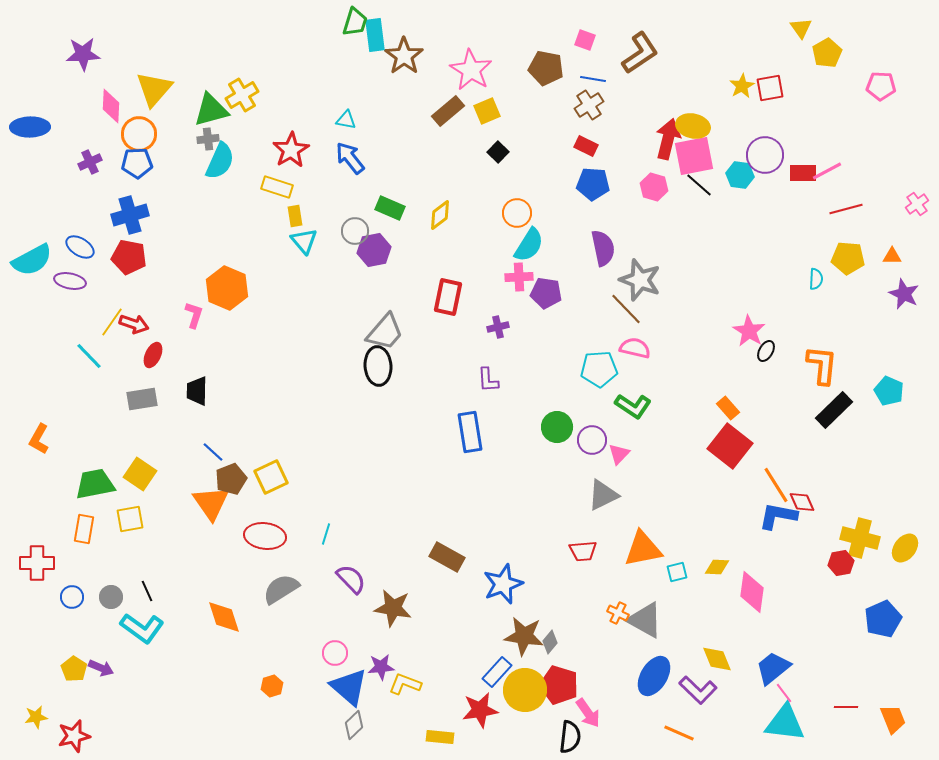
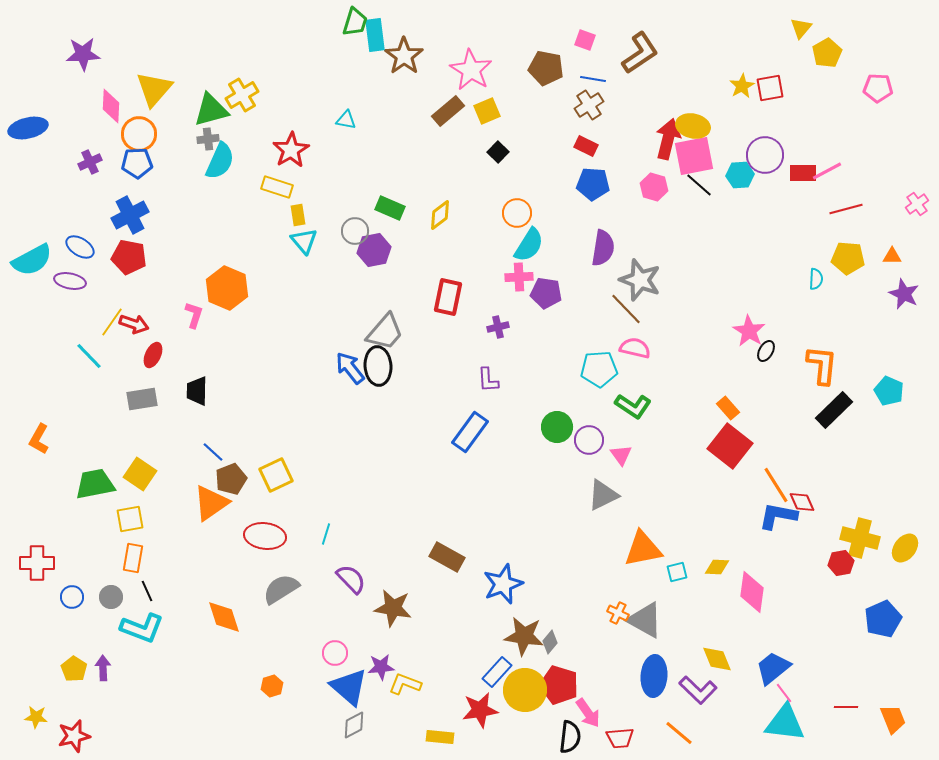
yellow triangle at (801, 28): rotated 15 degrees clockwise
pink pentagon at (881, 86): moved 3 px left, 2 px down
blue ellipse at (30, 127): moved 2 px left, 1 px down; rotated 12 degrees counterclockwise
blue arrow at (350, 158): moved 210 px down
cyan hexagon at (740, 175): rotated 12 degrees counterclockwise
blue cross at (130, 215): rotated 12 degrees counterclockwise
yellow rectangle at (295, 216): moved 3 px right, 1 px up
purple semicircle at (603, 248): rotated 21 degrees clockwise
blue rectangle at (470, 432): rotated 45 degrees clockwise
purple circle at (592, 440): moved 3 px left
pink triangle at (619, 454): moved 2 px right, 1 px down; rotated 20 degrees counterclockwise
yellow square at (271, 477): moved 5 px right, 2 px up
orange triangle at (211, 503): rotated 30 degrees clockwise
orange rectangle at (84, 529): moved 49 px right, 29 px down
red trapezoid at (583, 551): moved 37 px right, 187 px down
cyan L-shape at (142, 628): rotated 15 degrees counterclockwise
purple arrow at (101, 668): moved 2 px right; rotated 115 degrees counterclockwise
blue ellipse at (654, 676): rotated 27 degrees counterclockwise
yellow star at (36, 717): rotated 15 degrees clockwise
gray diamond at (354, 725): rotated 16 degrees clockwise
orange line at (679, 733): rotated 16 degrees clockwise
